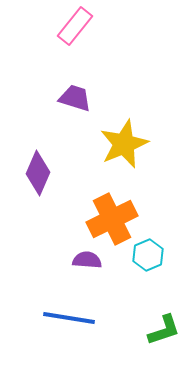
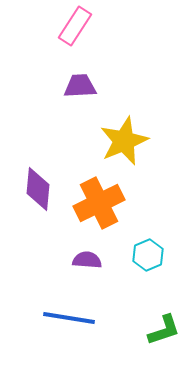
pink rectangle: rotated 6 degrees counterclockwise
purple trapezoid: moved 5 px right, 12 px up; rotated 20 degrees counterclockwise
yellow star: moved 3 px up
purple diamond: moved 16 px down; rotated 18 degrees counterclockwise
orange cross: moved 13 px left, 16 px up
